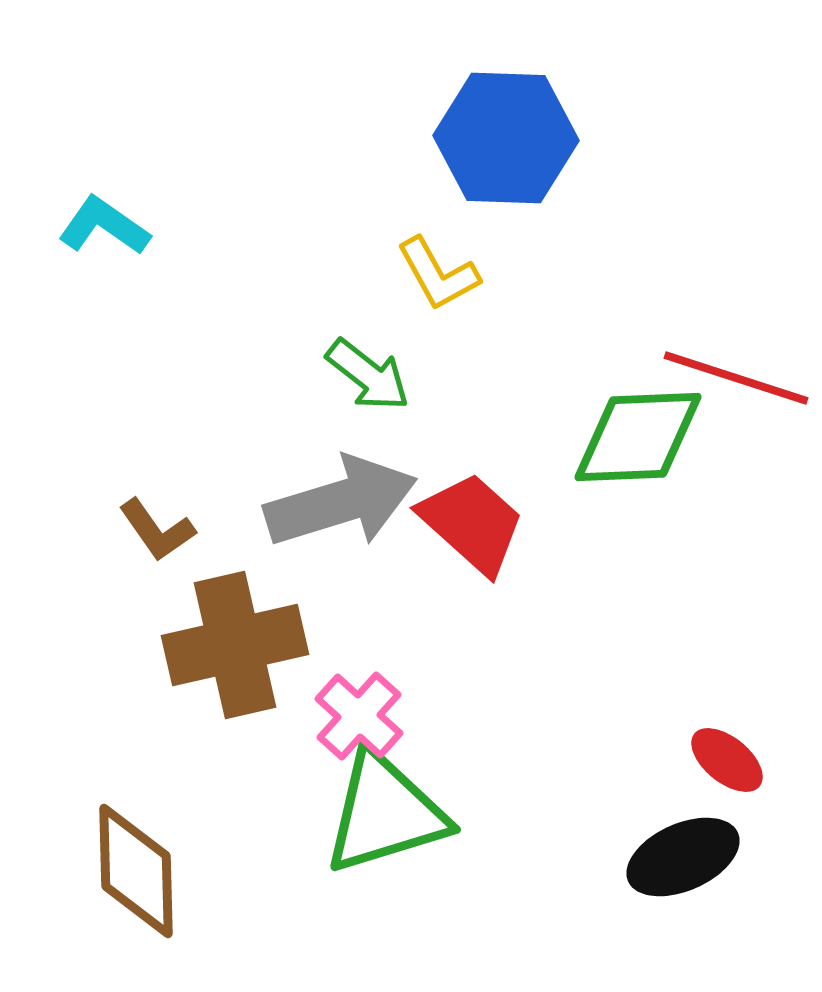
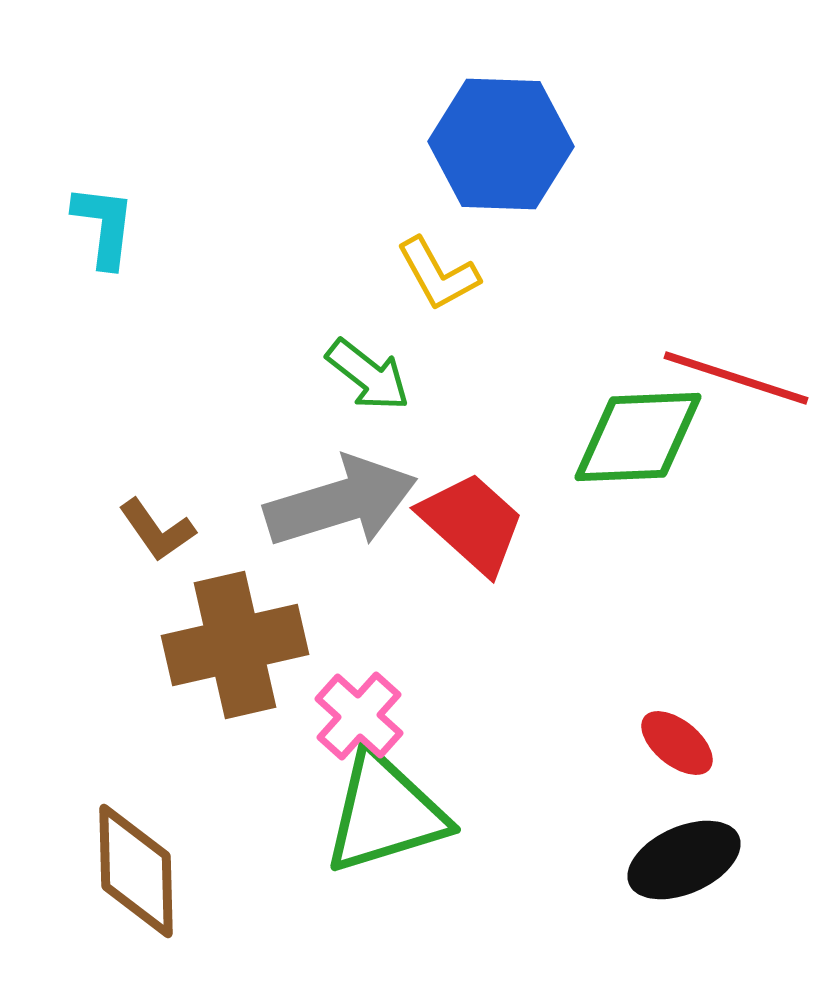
blue hexagon: moved 5 px left, 6 px down
cyan L-shape: rotated 62 degrees clockwise
red ellipse: moved 50 px left, 17 px up
black ellipse: moved 1 px right, 3 px down
